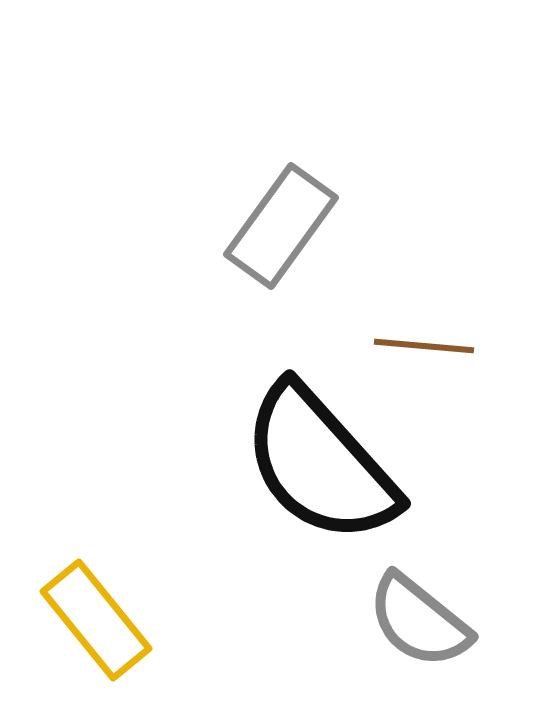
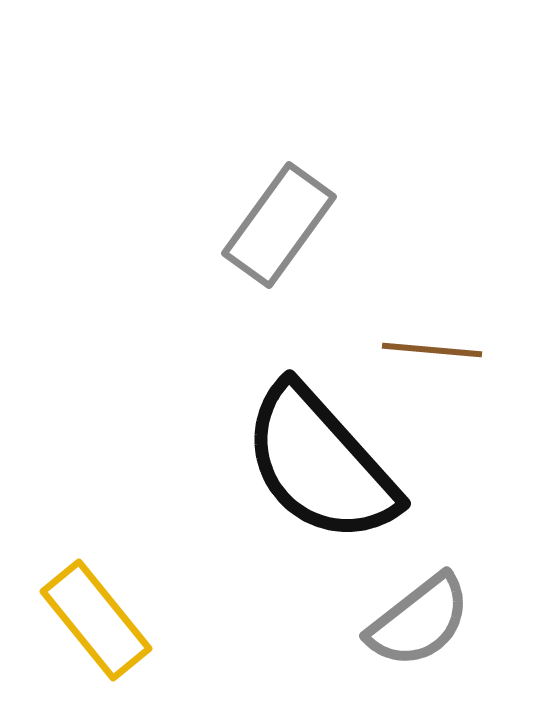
gray rectangle: moved 2 px left, 1 px up
brown line: moved 8 px right, 4 px down
gray semicircle: rotated 77 degrees counterclockwise
